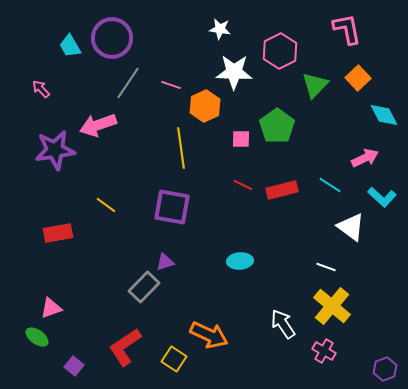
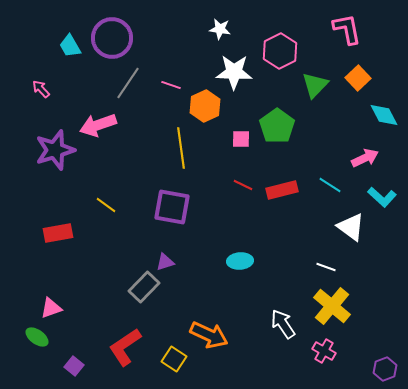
purple star at (55, 150): rotated 9 degrees counterclockwise
